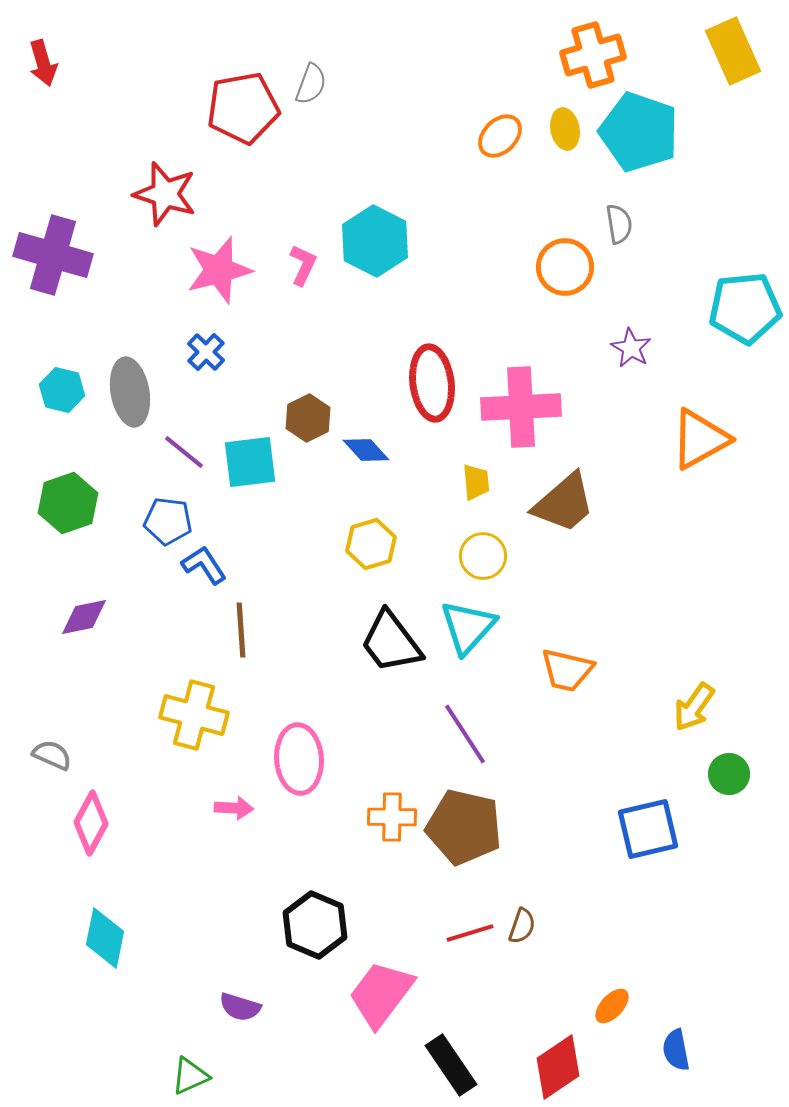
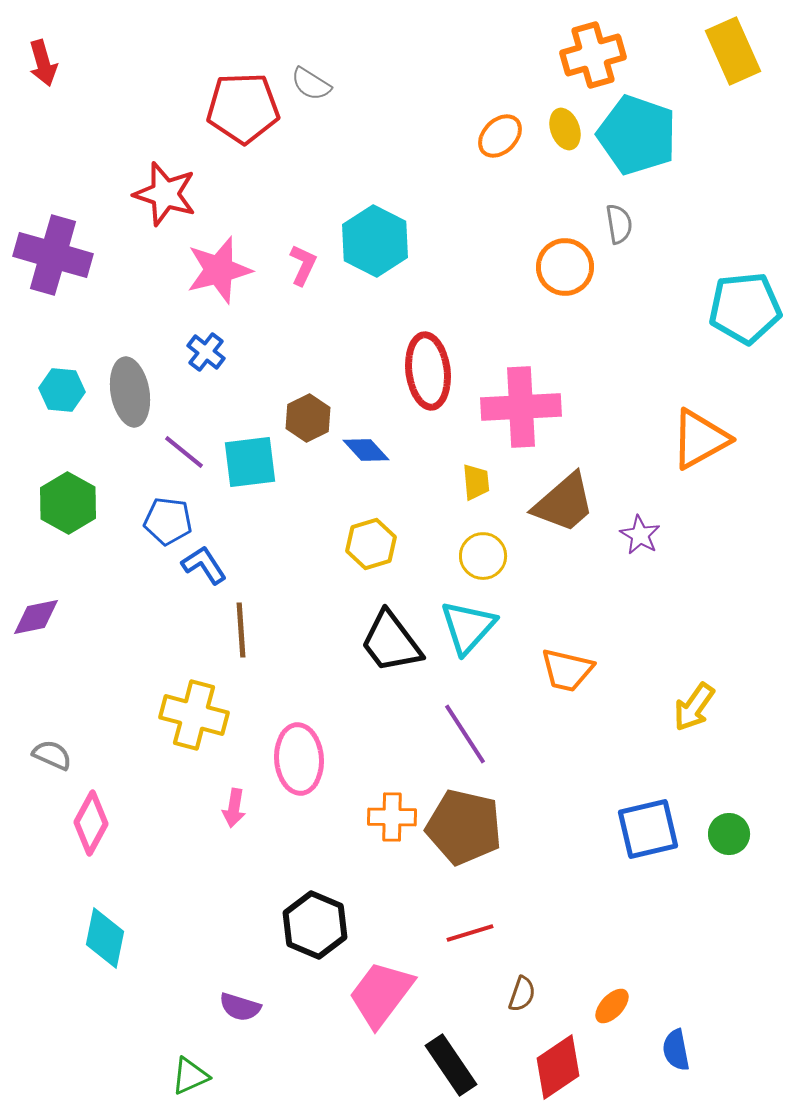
gray semicircle at (311, 84): rotated 102 degrees clockwise
red pentagon at (243, 108): rotated 8 degrees clockwise
yellow ellipse at (565, 129): rotated 9 degrees counterclockwise
cyan pentagon at (639, 132): moved 2 px left, 3 px down
purple star at (631, 348): moved 9 px right, 187 px down
blue cross at (206, 352): rotated 6 degrees counterclockwise
red ellipse at (432, 383): moved 4 px left, 12 px up
cyan hexagon at (62, 390): rotated 9 degrees counterclockwise
green hexagon at (68, 503): rotated 12 degrees counterclockwise
purple diamond at (84, 617): moved 48 px left
green circle at (729, 774): moved 60 px down
pink arrow at (234, 808): rotated 96 degrees clockwise
brown semicircle at (522, 926): moved 68 px down
